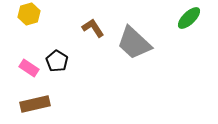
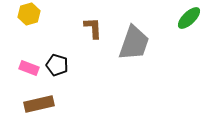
brown L-shape: rotated 30 degrees clockwise
gray trapezoid: rotated 114 degrees counterclockwise
black pentagon: moved 4 px down; rotated 15 degrees counterclockwise
pink rectangle: rotated 12 degrees counterclockwise
brown rectangle: moved 4 px right
